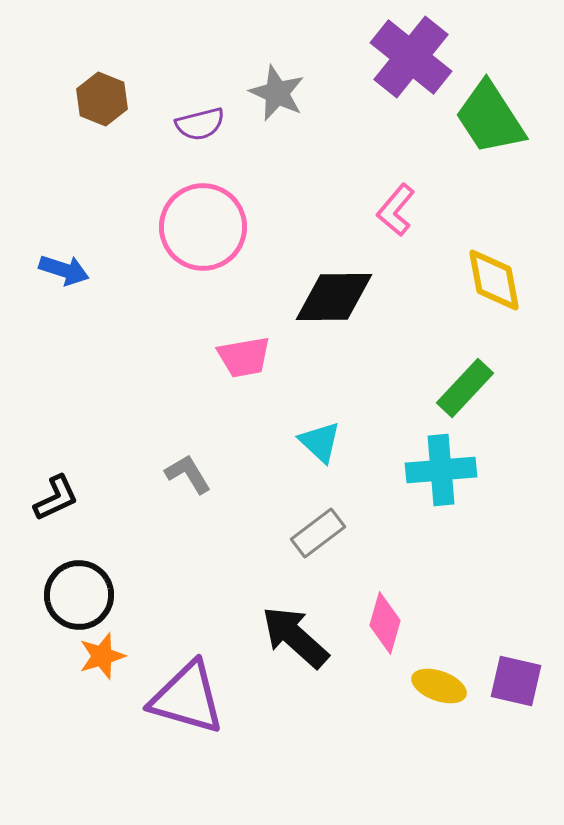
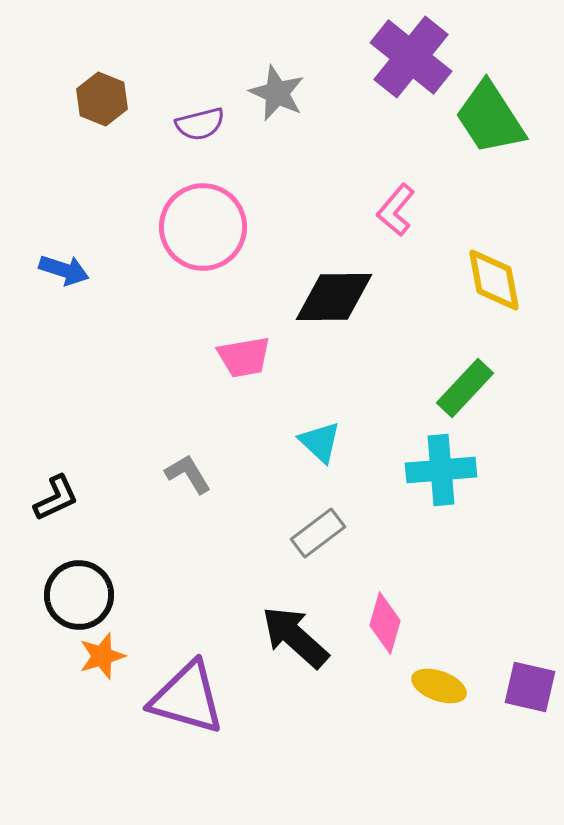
purple square: moved 14 px right, 6 px down
